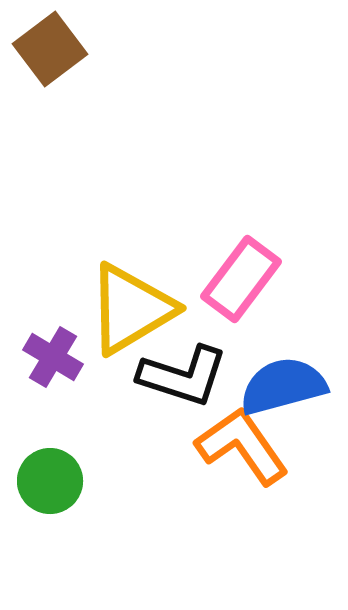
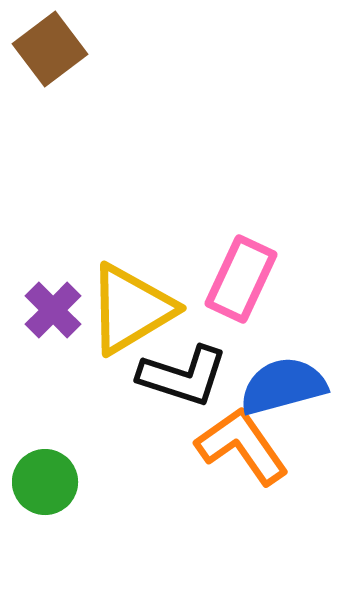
pink rectangle: rotated 12 degrees counterclockwise
purple cross: moved 47 px up; rotated 14 degrees clockwise
green circle: moved 5 px left, 1 px down
